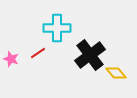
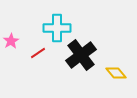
black cross: moved 9 px left
pink star: moved 18 px up; rotated 21 degrees clockwise
